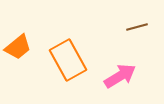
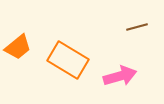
orange rectangle: rotated 30 degrees counterclockwise
pink arrow: rotated 16 degrees clockwise
